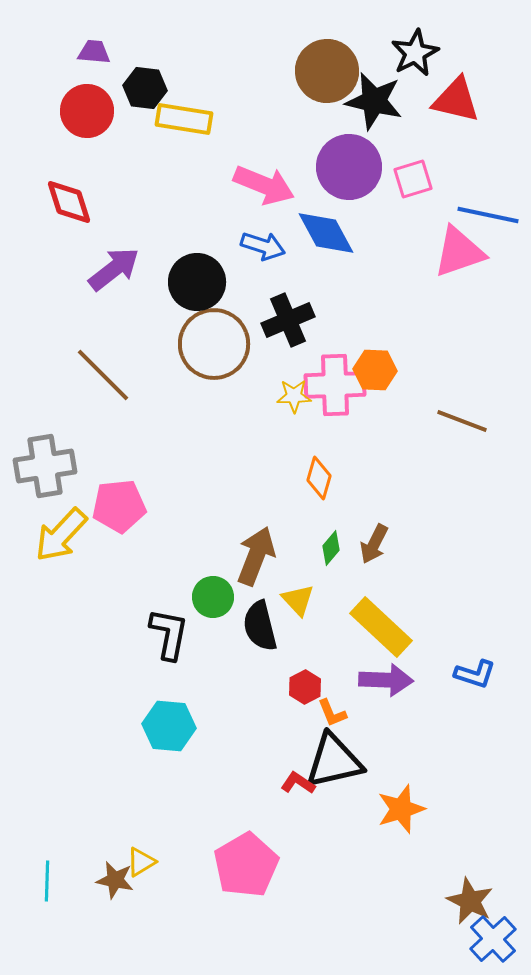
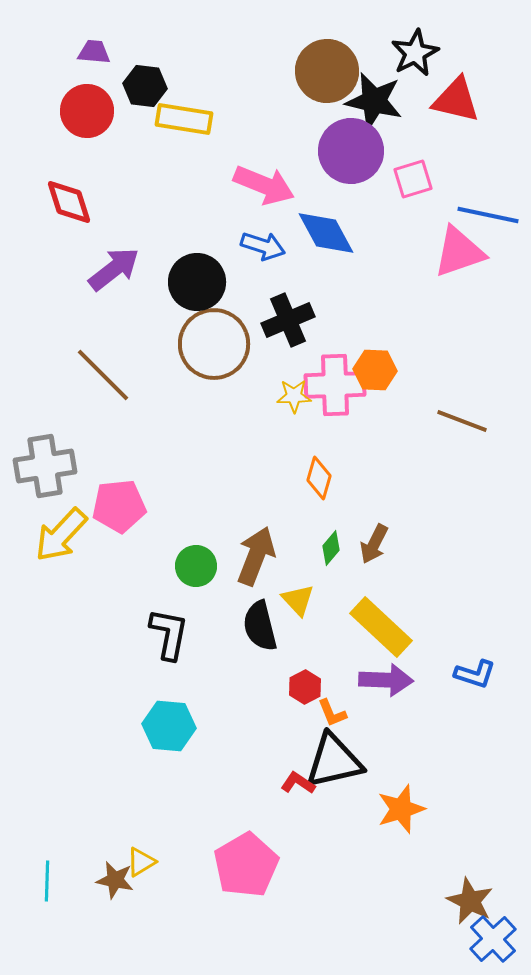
black hexagon at (145, 88): moved 2 px up
purple circle at (349, 167): moved 2 px right, 16 px up
green circle at (213, 597): moved 17 px left, 31 px up
